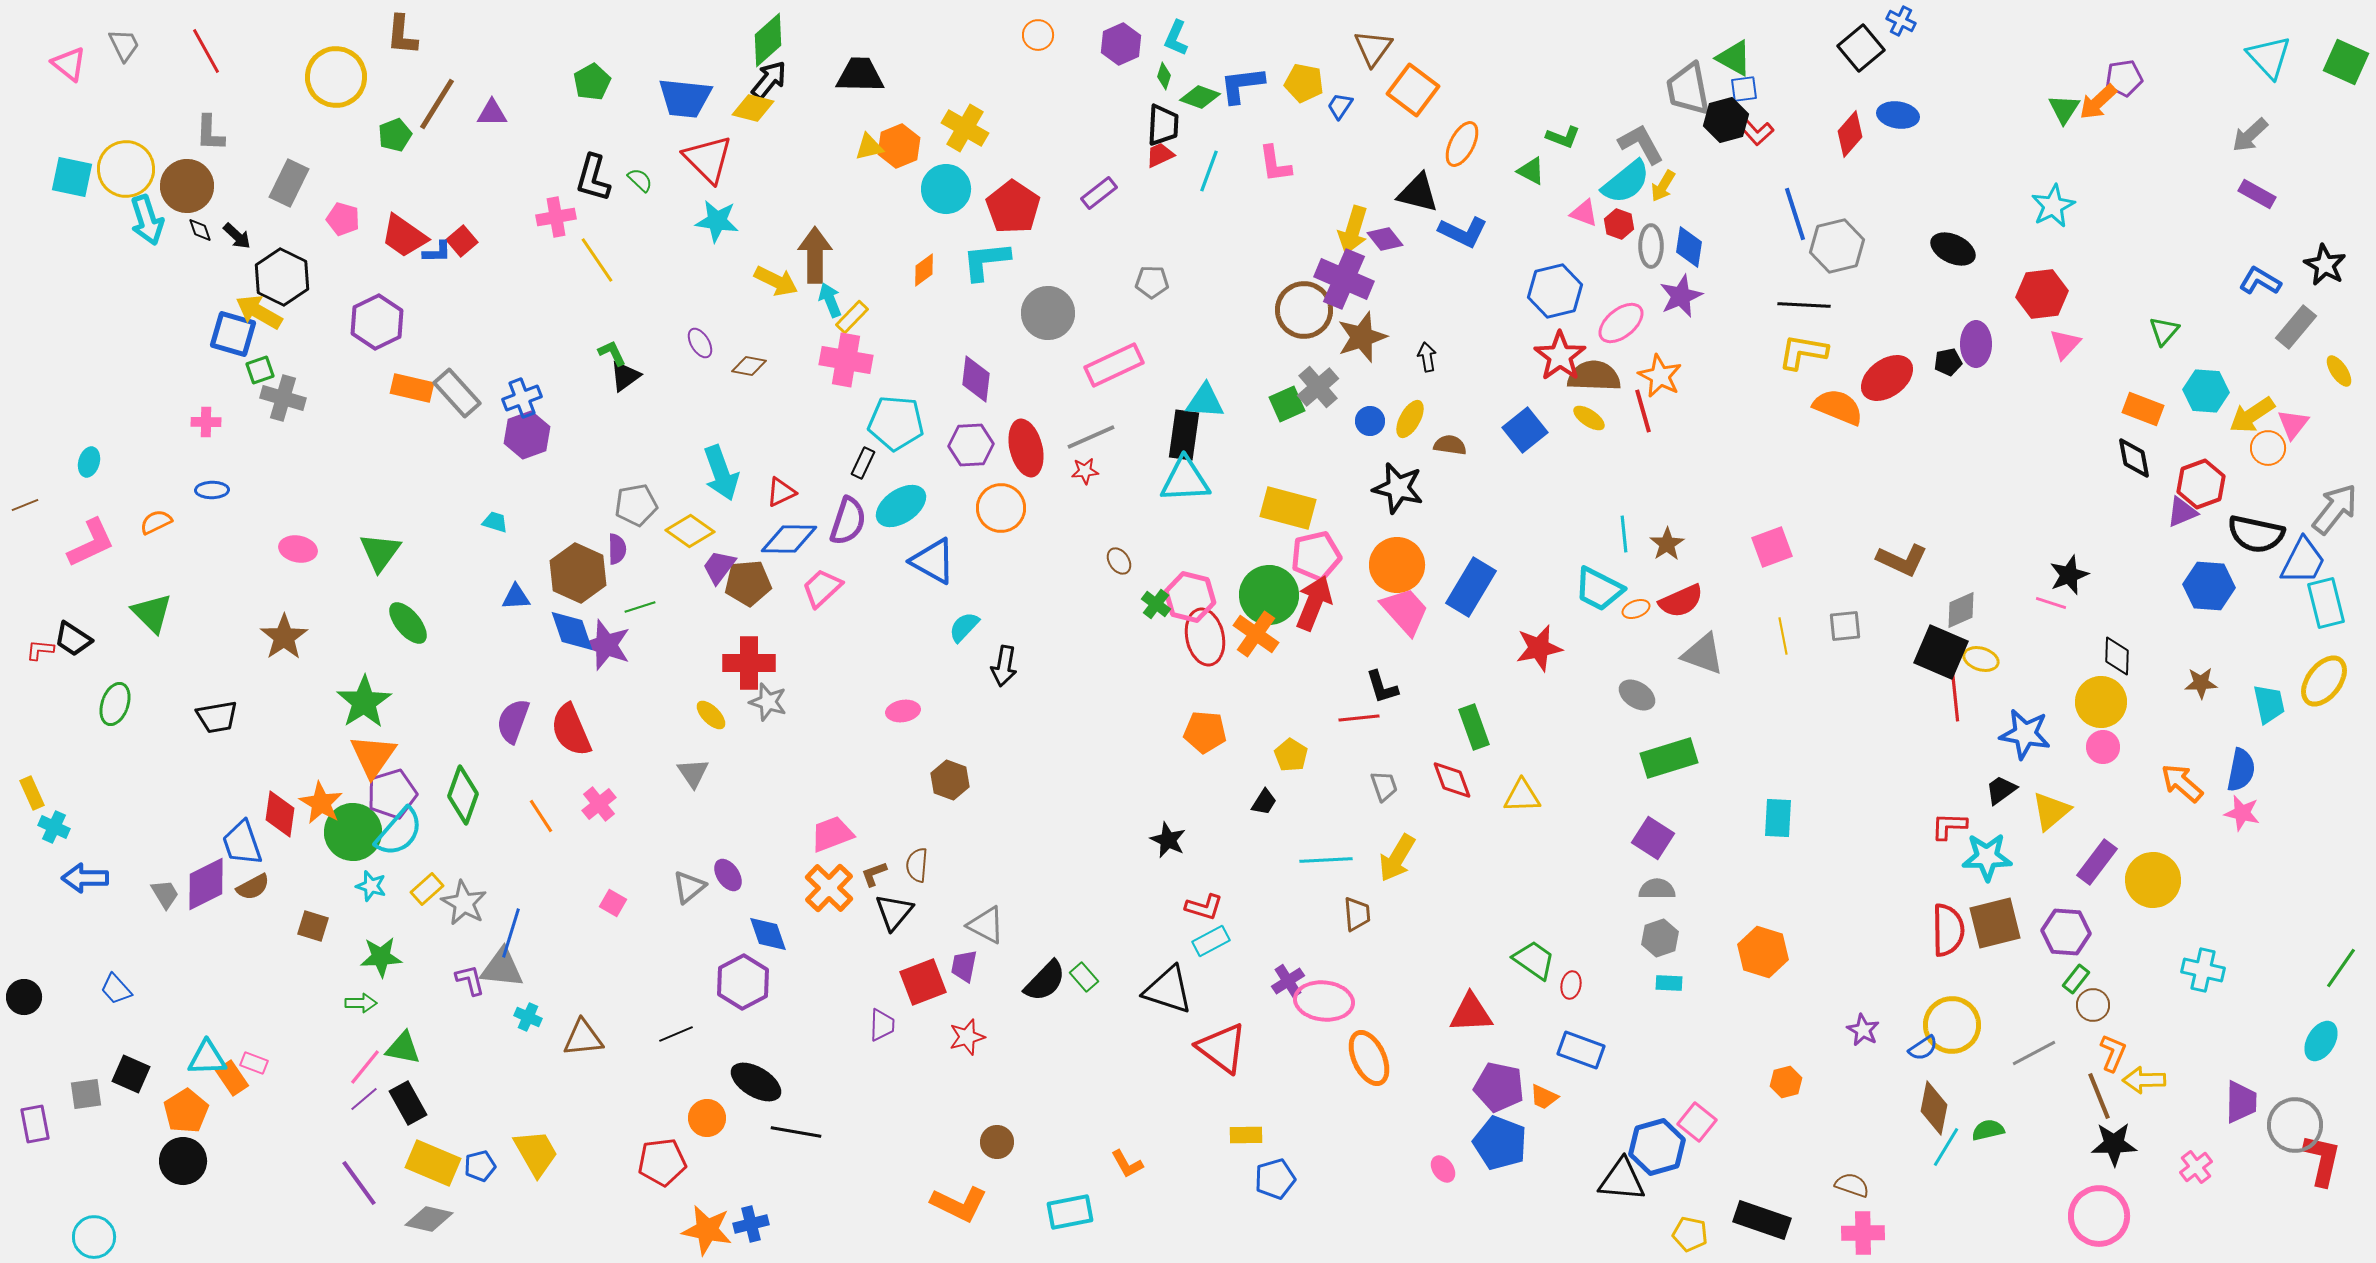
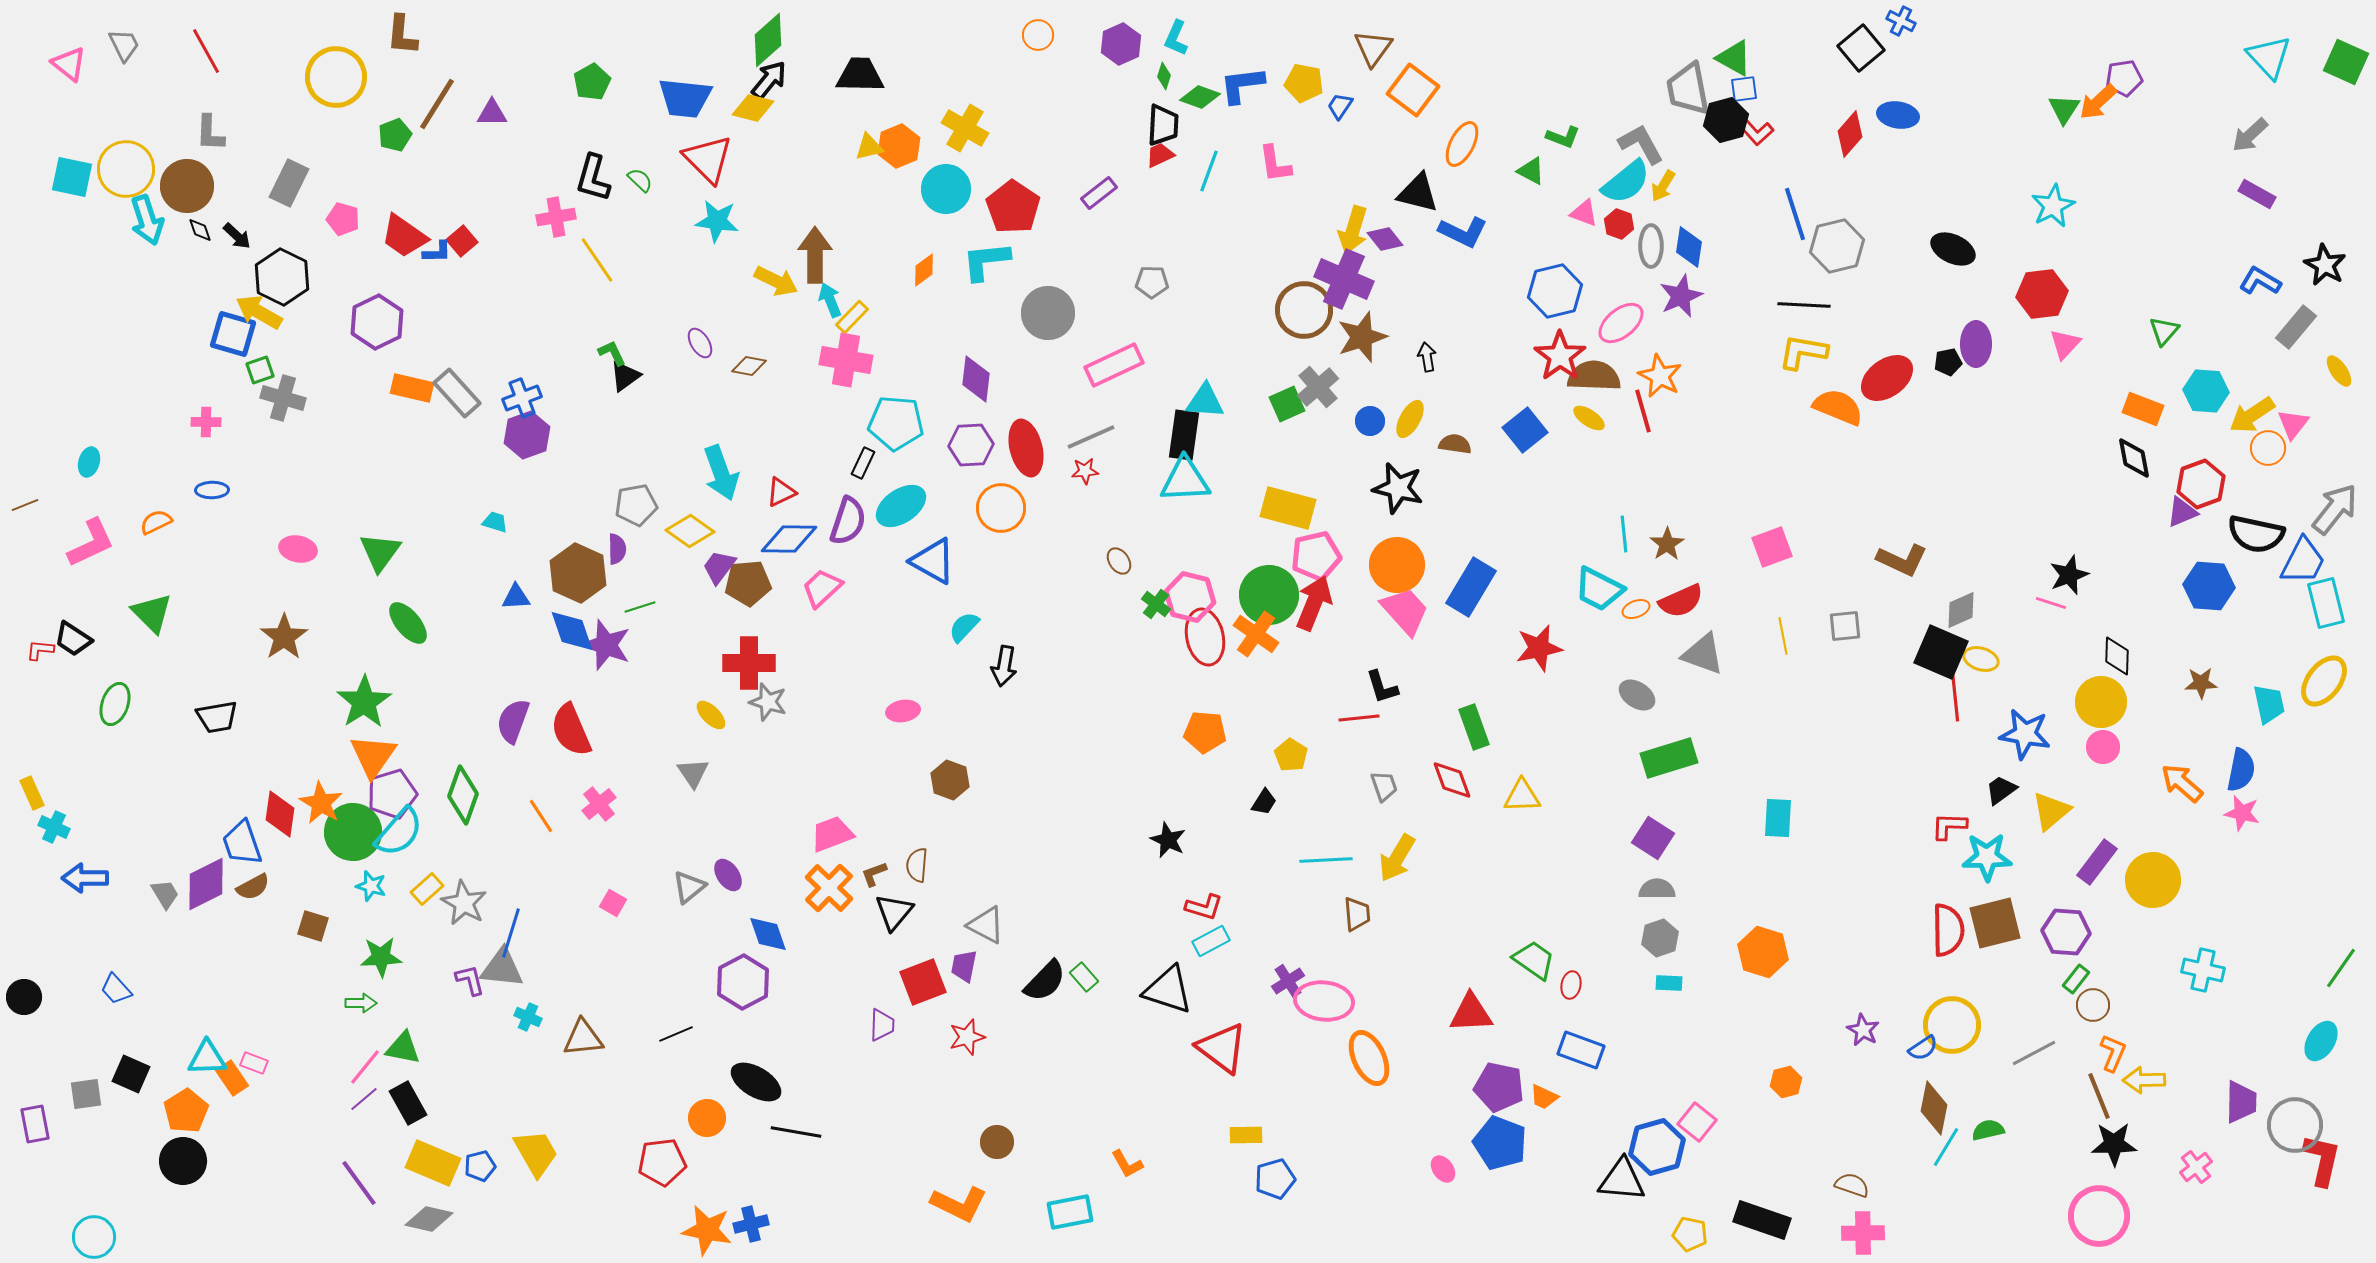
brown semicircle at (1450, 445): moved 5 px right, 1 px up
